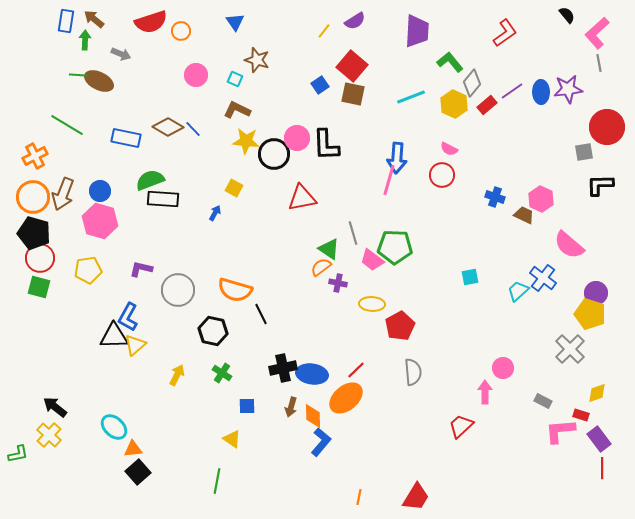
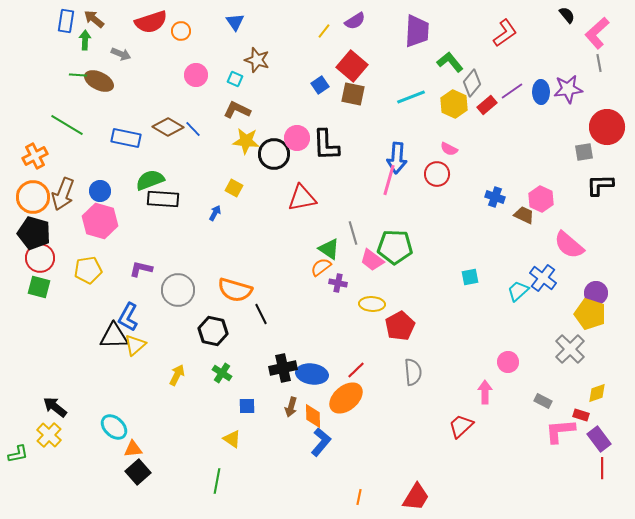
red circle at (442, 175): moved 5 px left, 1 px up
pink circle at (503, 368): moved 5 px right, 6 px up
